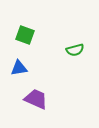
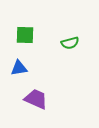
green square: rotated 18 degrees counterclockwise
green semicircle: moved 5 px left, 7 px up
